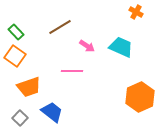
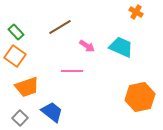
orange trapezoid: moved 2 px left
orange hexagon: rotated 12 degrees clockwise
